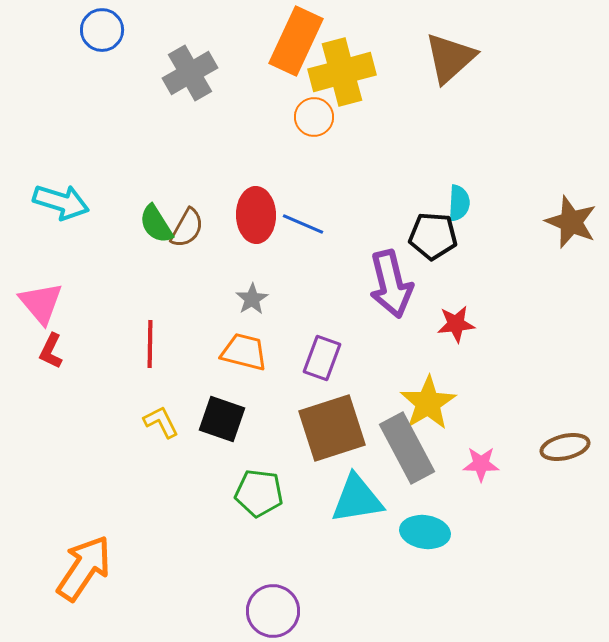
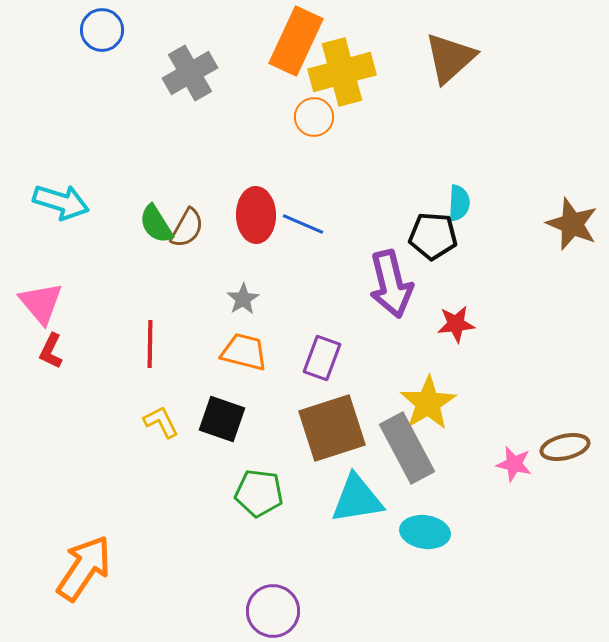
brown star: moved 1 px right, 2 px down
gray star: moved 9 px left
pink star: moved 33 px right; rotated 12 degrees clockwise
